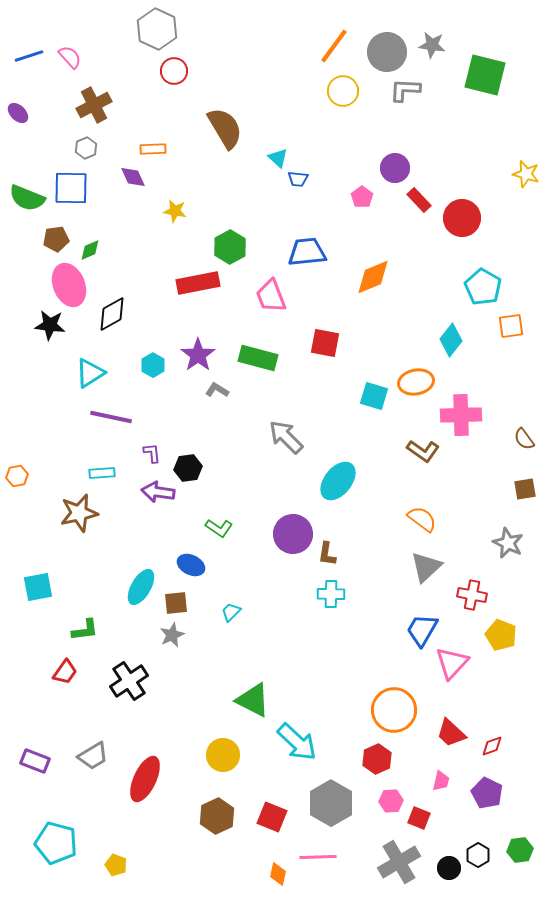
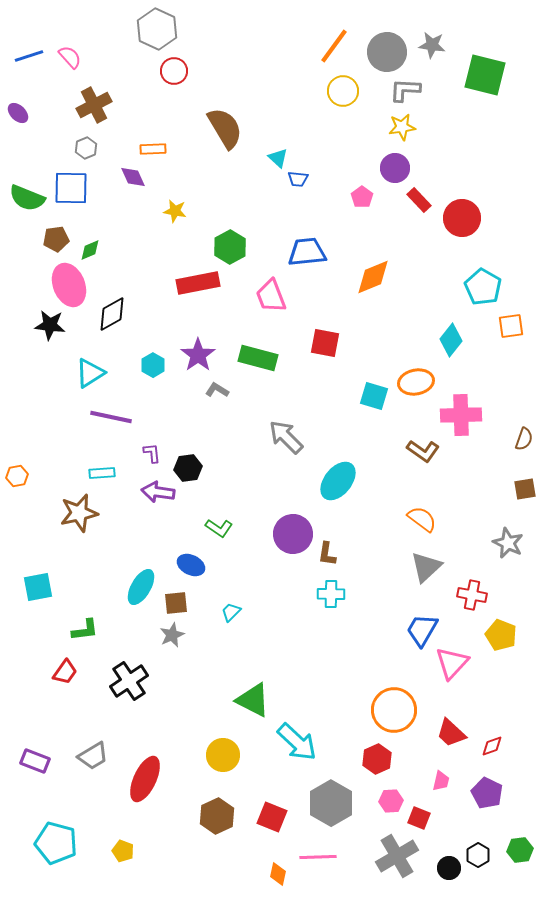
yellow star at (526, 174): moved 124 px left, 47 px up; rotated 24 degrees counterclockwise
brown semicircle at (524, 439): rotated 125 degrees counterclockwise
gray cross at (399, 862): moved 2 px left, 6 px up
yellow pentagon at (116, 865): moved 7 px right, 14 px up
